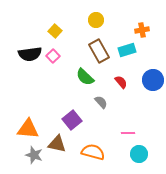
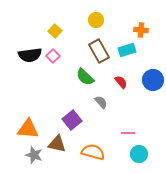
orange cross: moved 1 px left; rotated 16 degrees clockwise
black semicircle: moved 1 px down
